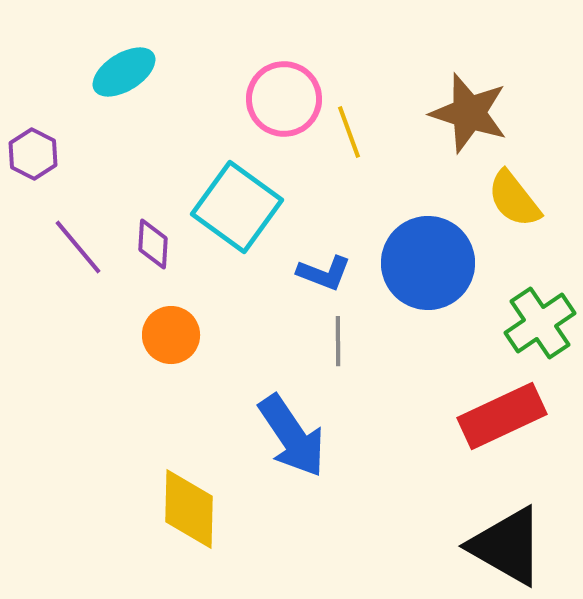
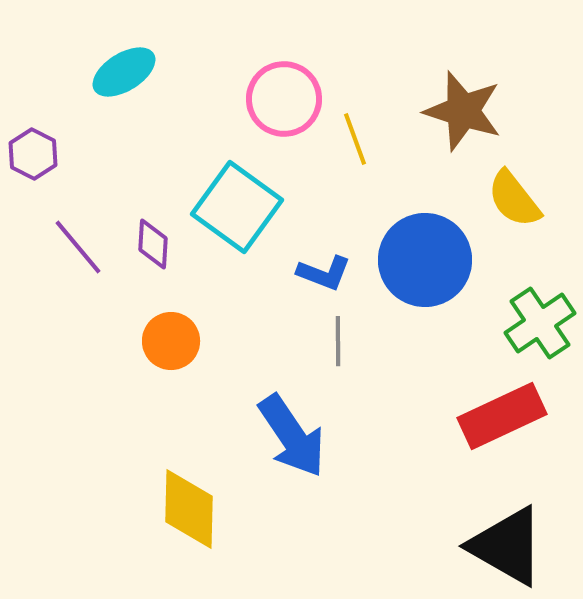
brown star: moved 6 px left, 2 px up
yellow line: moved 6 px right, 7 px down
blue circle: moved 3 px left, 3 px up
orange circle: moved 6 px down
